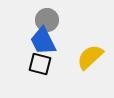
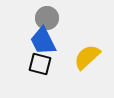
gray circle: moved 2 px up
yellow semicircle: moved 3 px left
